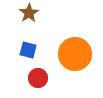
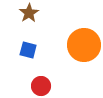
orange circle: moved 9 px right, 9 px up
red circle: moved 3 px right, 8 px down
